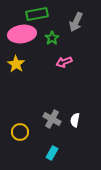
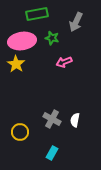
pink ellipse: moved 7 px down
green star: rotated 24 degrees counterclockwise
